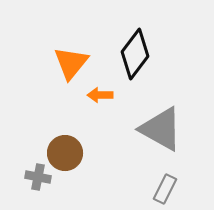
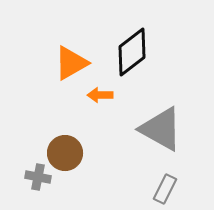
black diamond: moved 3 px left, 2 px up; rotated 15 degrees clockwise
orange triangle: rotated 21 degrees clockwise
